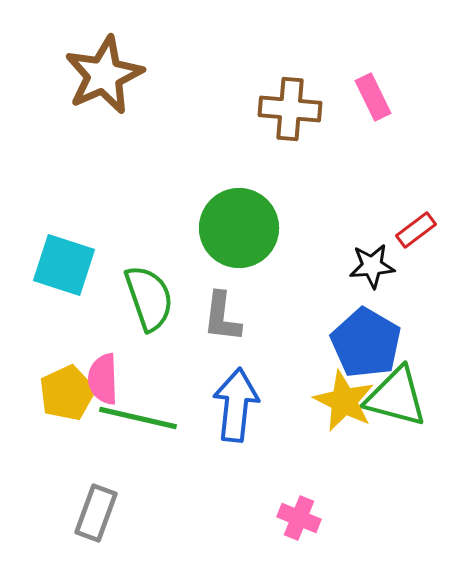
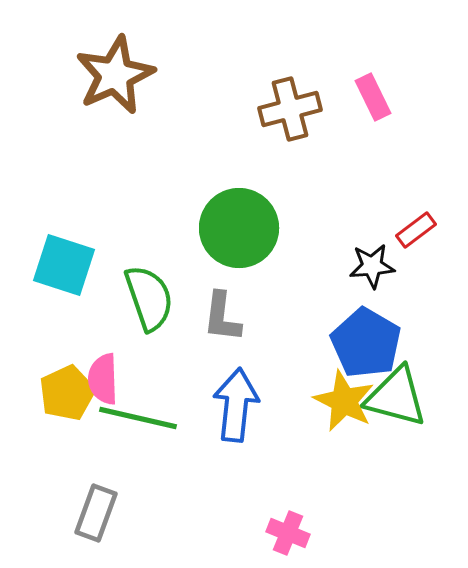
brown star: moved 11 px right
brown cross: rotated 20 degrees counterclockwise
pink cross: moved 11 px left, 15 px down
